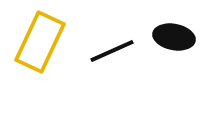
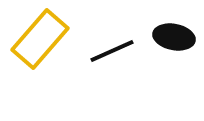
yellow rectangle: moved 3 px up; rotated 16 degrees clockwise
